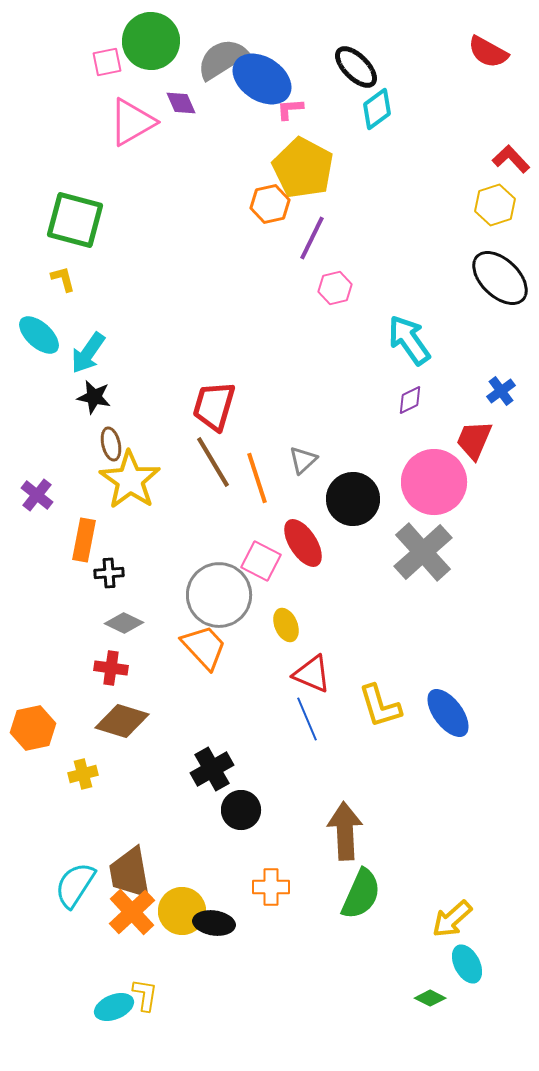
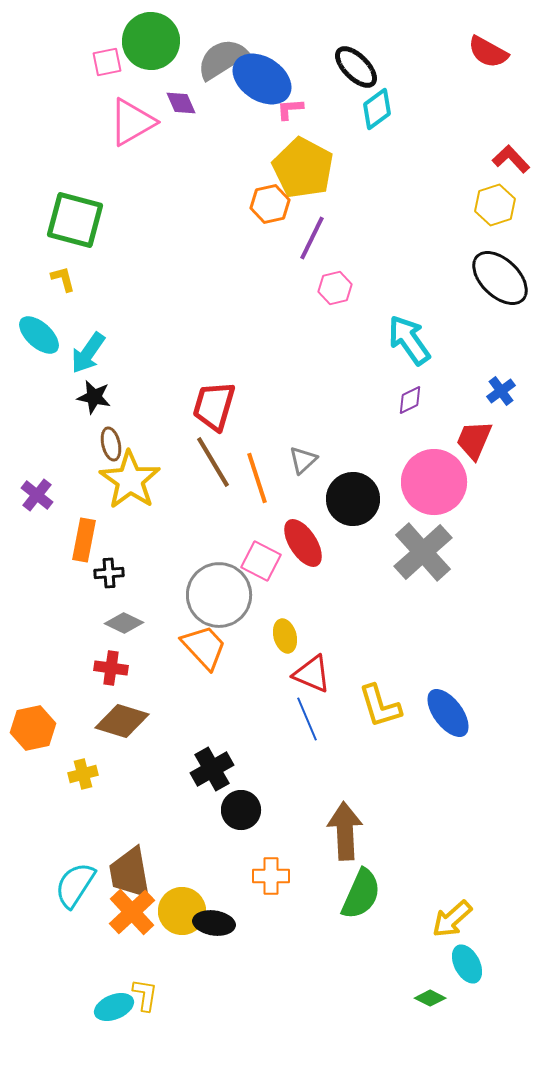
yellow ellipse at (286, 625): moved 1 px left, 11 px down; rotated 8 degrees clockwise
orange cross at (271, 887): moved 11 px up
